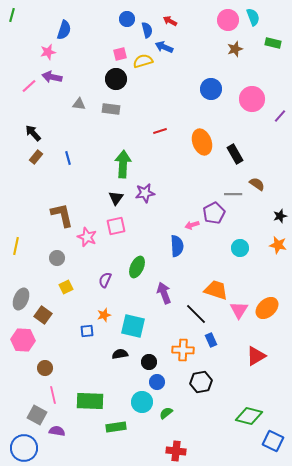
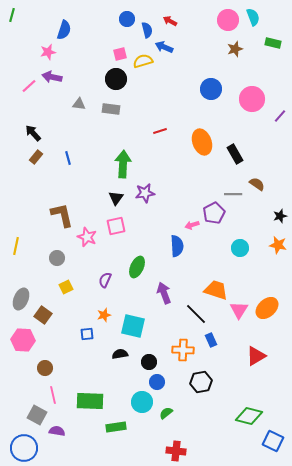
blue square at (87, 331): moved 3 px down
